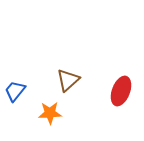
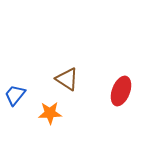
brown triangle: moved 1 px left, 1 px up; rotated 45 degrees counterclockwise
blue trapezoid: moved 4 px down
